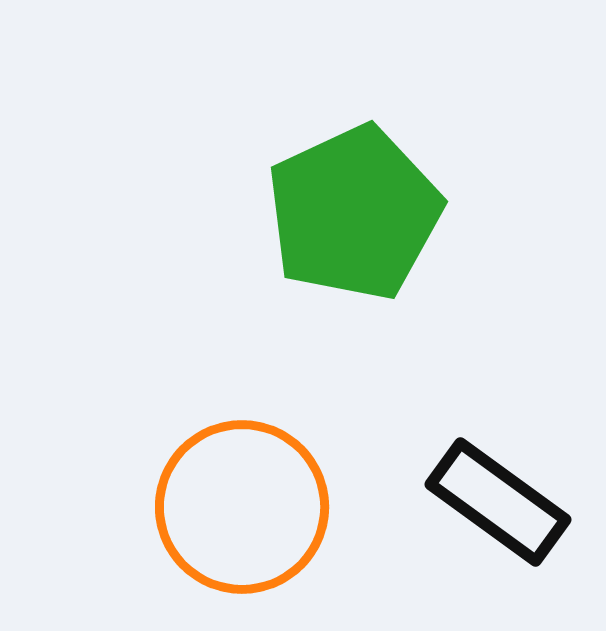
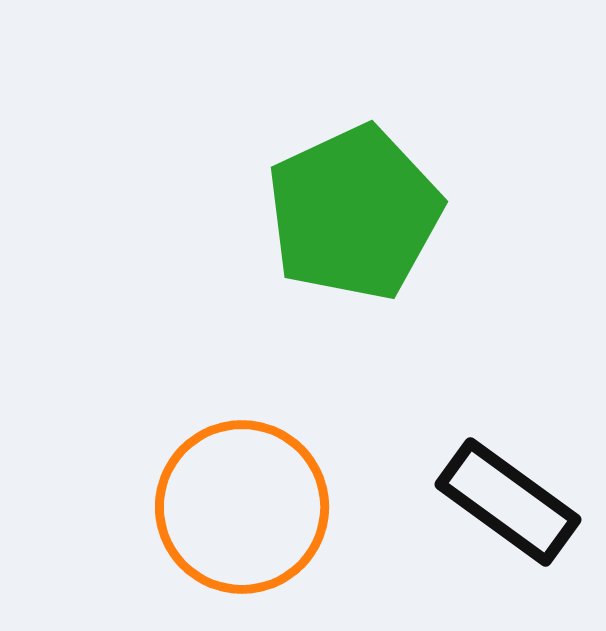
black rectangle: moved 10 px right
